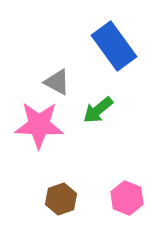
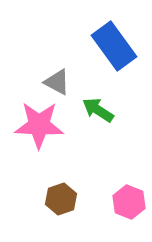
green arrow: rotated 72 degrees clockwise
pink hexagon: moved 2 px right, 4 px down
